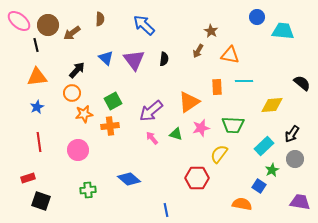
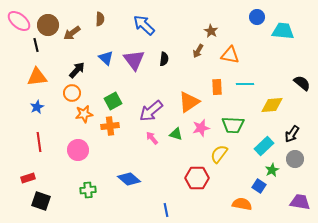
cyan line at (244, 81): moved 1 px right, 3 px down
